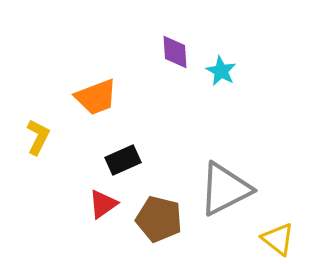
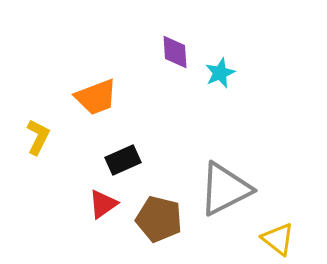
cyan star: moved 1 px left, 2 px down; rotated 20 degrees clockwise
